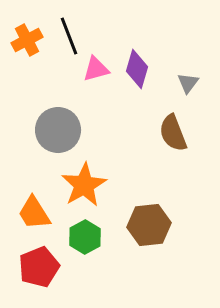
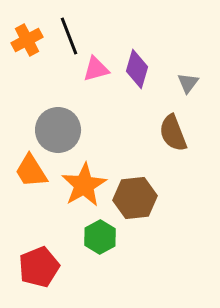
orange trapezoid: moved 3 px left, 42 px up
brown hexagon: moved 14 px left, 27 px up
green hexagon: moved 15 px right
